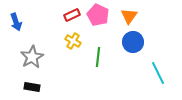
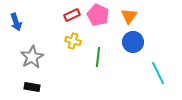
yellow cross: rotated 14 degrees counterclockwise
